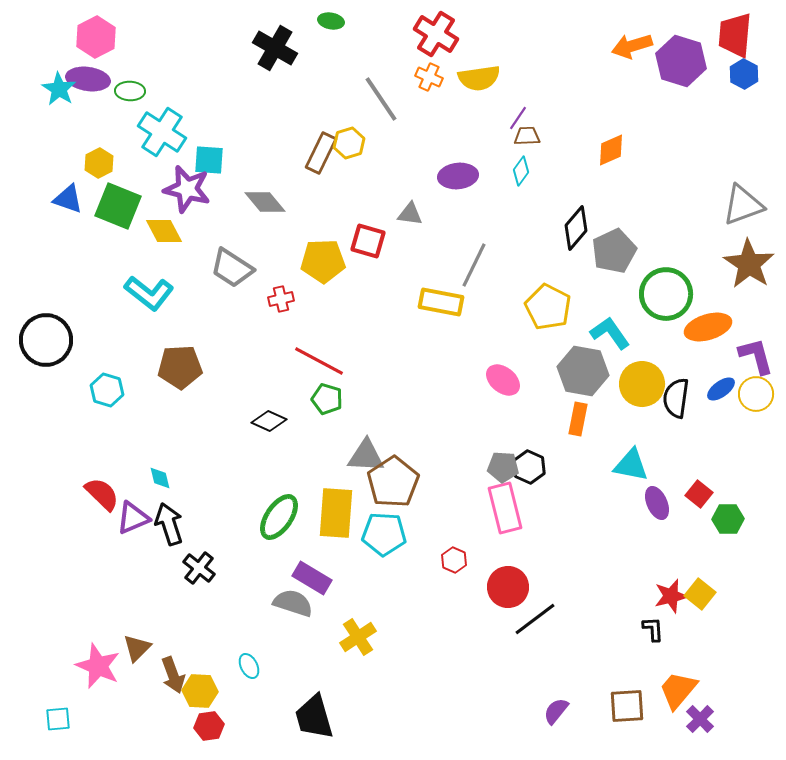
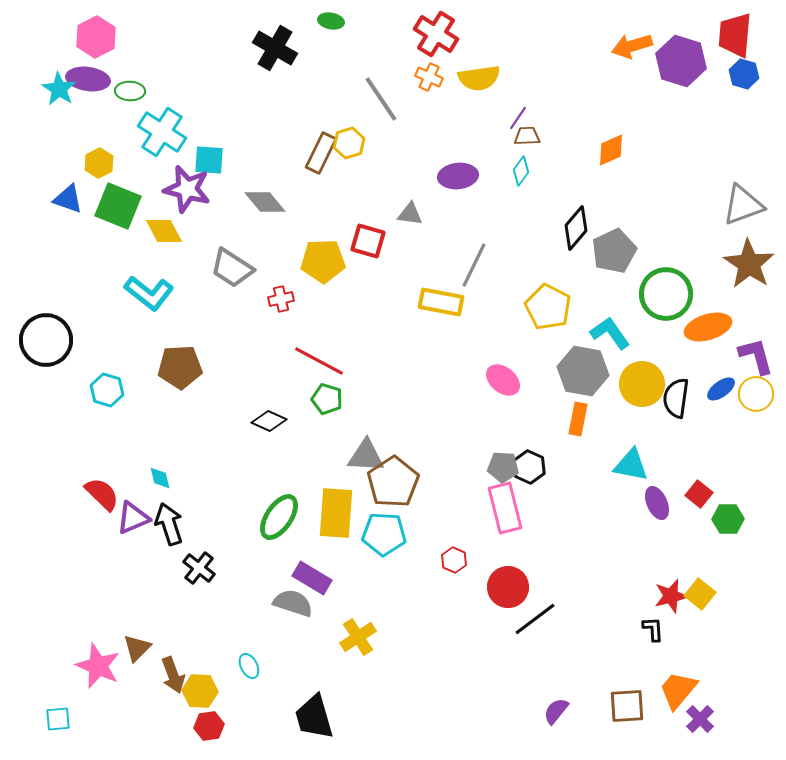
blue hexagon at (744, 74): rotated 12 degrees counterclockwise
